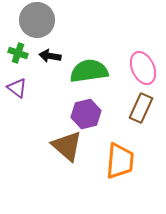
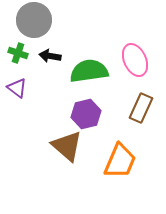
gray circle: moved 3 px left
pink ellipse: moved 8 px left, 8 px up
orange trapezoid: rotated 18 degrees clockwise
